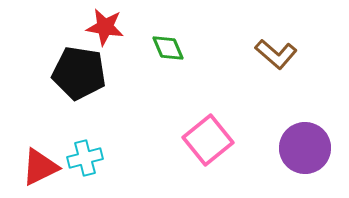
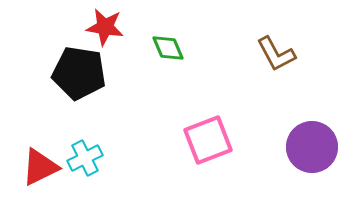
brown L-shape: rotated 21 degrees clockwise
pink square: rotated 18 degrees clockwise
purple circle: moved 7 px right, 1 px up
cyan cross: rotated 12 degrees counterclockwise
